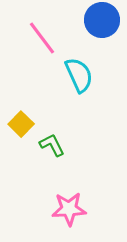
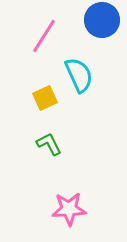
pink line: moved 2 px right, 2 px up; rotated 69 degrees clockwise
yellow square: moved 24 px right, 26 px up; rotated 20 degrees clockwise
green L-shape: moved 3 px left, 1 px up
